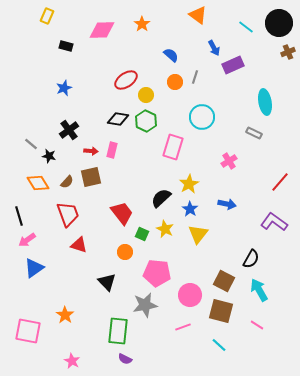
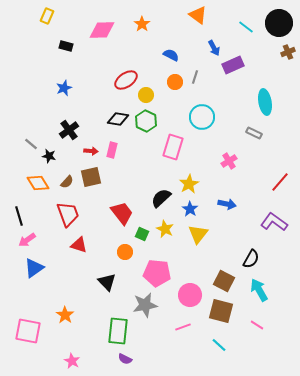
blue semicircle at (171, 55): rotated 14 degrees counterclockwise
